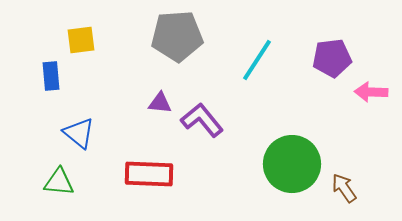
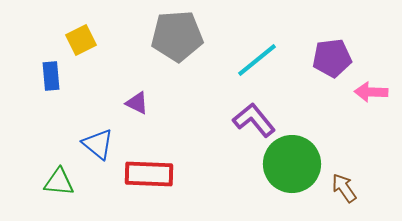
yellow square: rotated 20 degrees counterclockwise
cyan line: rotated 18 degrees clockwise
purple triangle: moved 23 px left; rotated 20 degrees clockwise
purple L-shape: moved 52 px right
blue triangle: moved 19 px right, 11 px down
